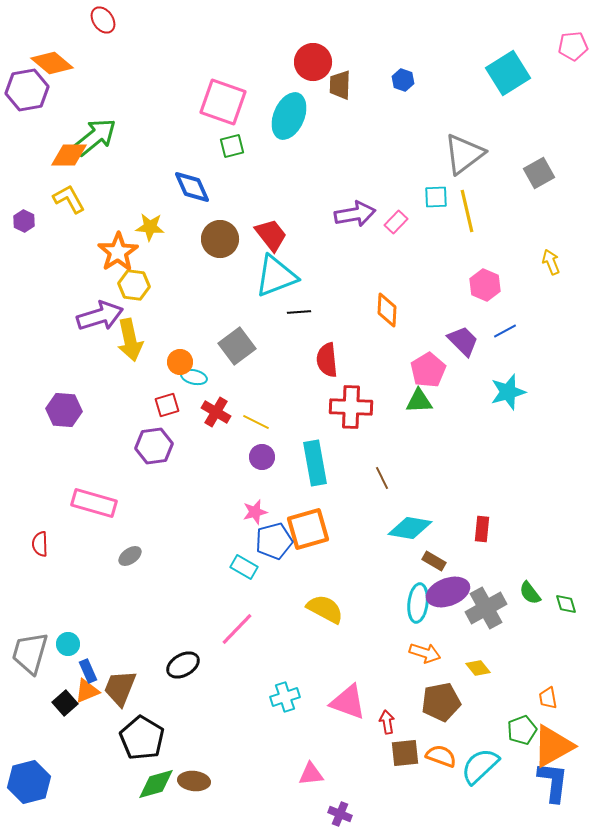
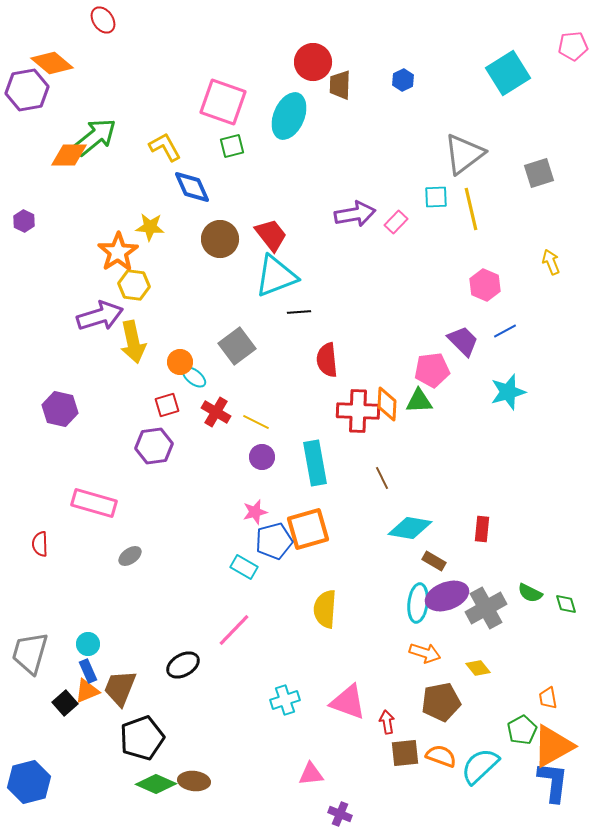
blue hexagon at (403, 80): rotated 15 degrees clockwise
gray square at (539, 173): rotated 12 degrees clockwise
yellow L-shape at (69, 199): moved 96 px right, 52 px up
yellow line at (467, 211): moved 4 px right, 2 px up
orange diamond at (387, 310): moved 94 px down
yellow arrow at (130, 340): moved 3 px right, 2 px down
pink pentagon at (428, 370): moved 4 px right; rotated 24 degrees clockwise
cyan ellipse at (194, 377): rotated 25 degrees clockwise
red cross at (351, 407): moved 7 px right, 4 px down
purple hexagon at (64, 410): moved 4 px left, 1 px up; rotated 8 degrees clockwise
purple ellipse at (448, 592): moved 1 px left, 4 px down
green semicircle at (530, 593): rotated 25 degrees counterclockwise
yellow semicircle at (325, 609): rotated 114 degrees counterclockwise
pink line at (237, 629): moved 3 px left, 1 px down
cyan circle at (68, 644): moved 20 px right
cyan cross at (285, 697): moved 3 px down
green pentagon at (522, 730): rotated 8 degrees counterclockwise
black pentagon at (142, 738): rotated 21 degrees clockwise
green diamond at (156, 784): rotated 39 degrees clockwise
